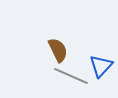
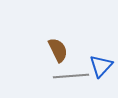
gray line: rotated 28 degrees counterclockwise
